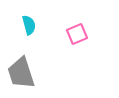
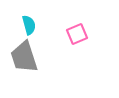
gray trapezoid: moved 3 px right, 16 px up
